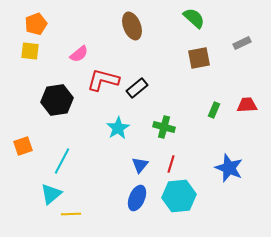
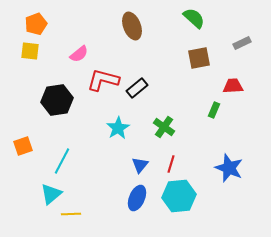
red trapezoid: moved 14 px left, 19 px up
green cross: rotated 20 degrees clockwise
